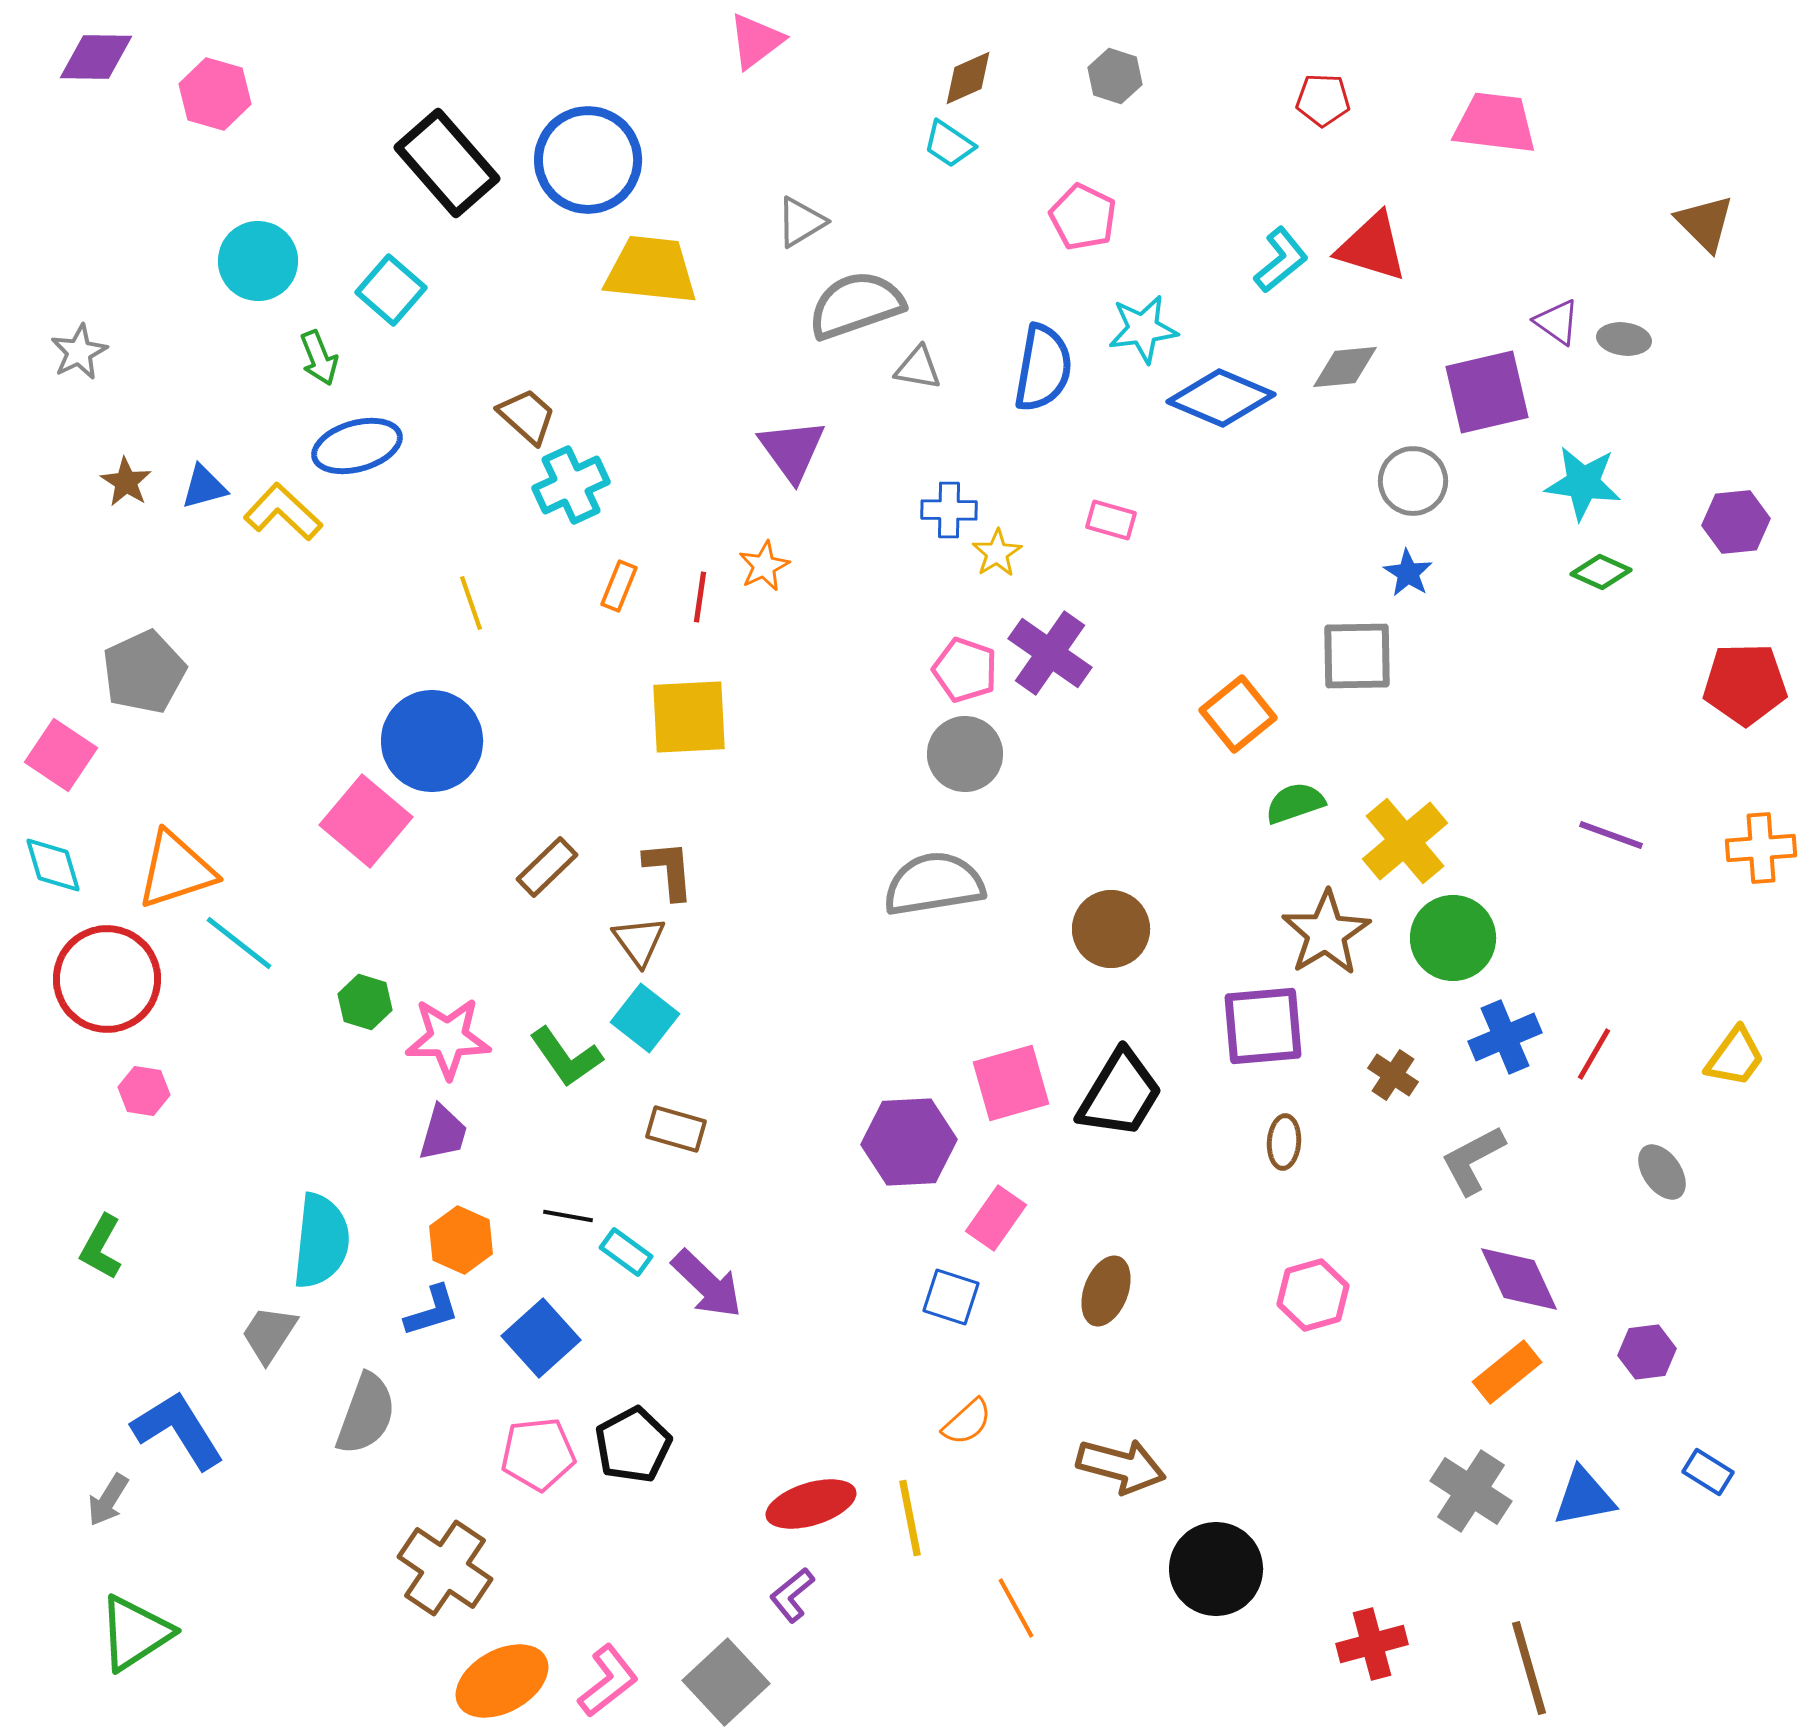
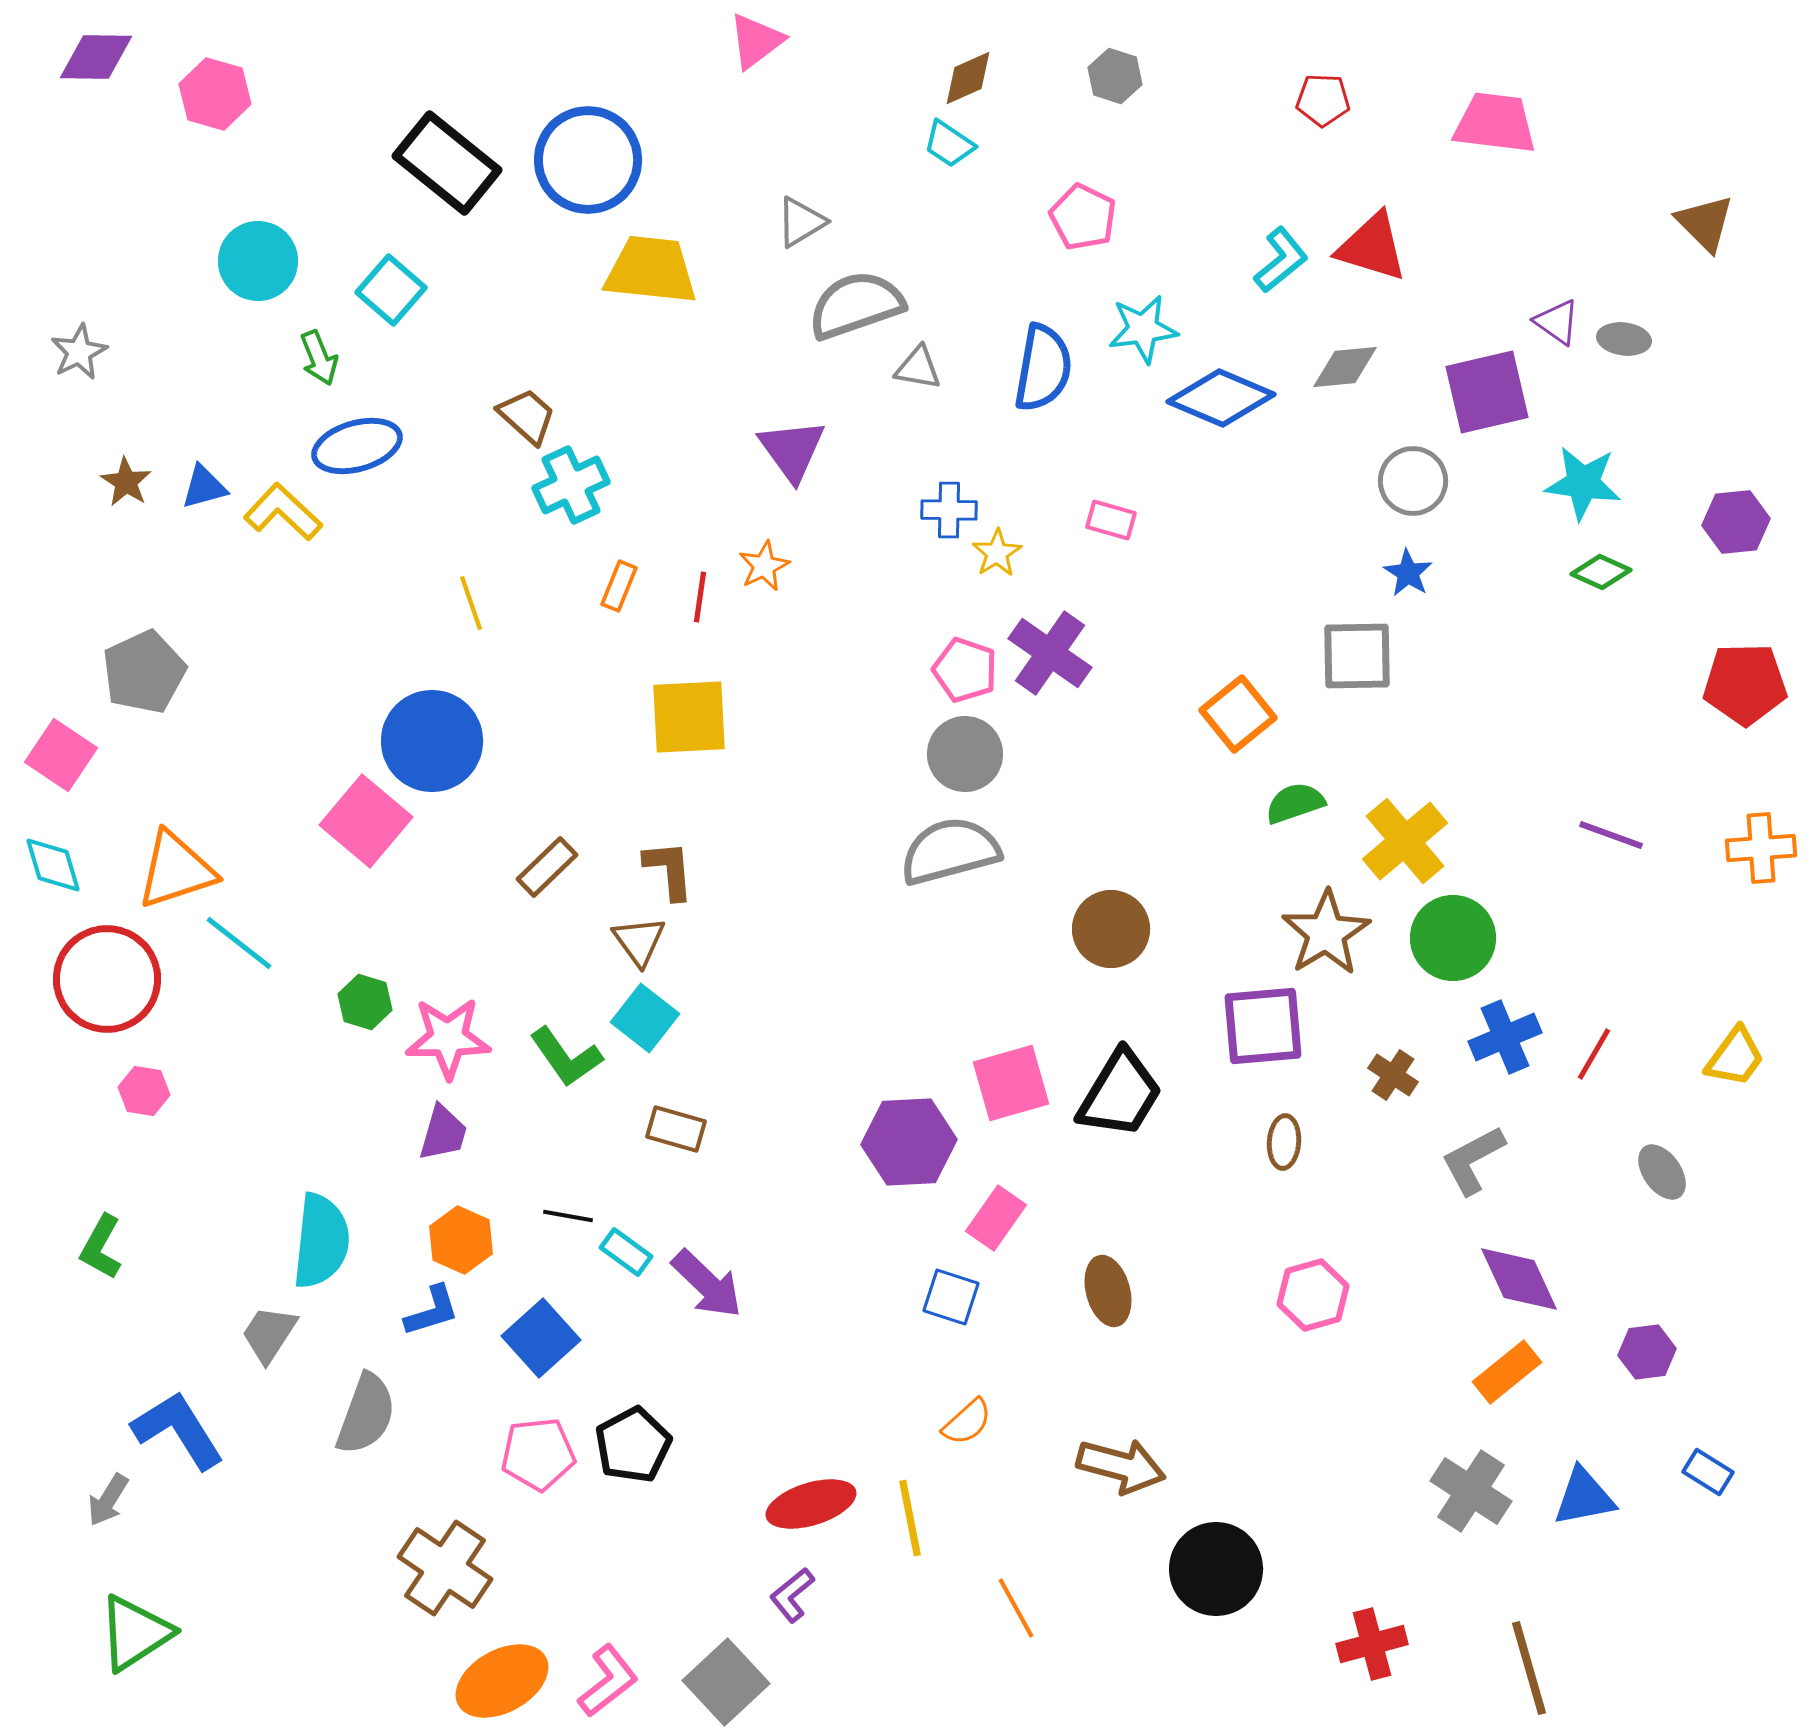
black rectangle at (447, 163): rotated 10 degrees counterclockwise
gray semicircle at (934, 884): moved 16 px right, 33 px up; rotated 6 degrees counterclockwise
brown ellipse at (1106, 1291): moved 2 px right; rotated 36 degrees counterclockwise
